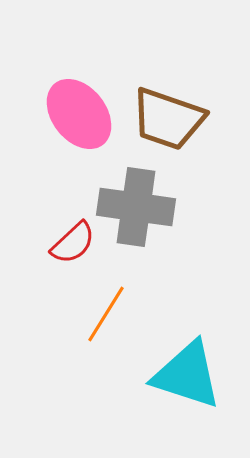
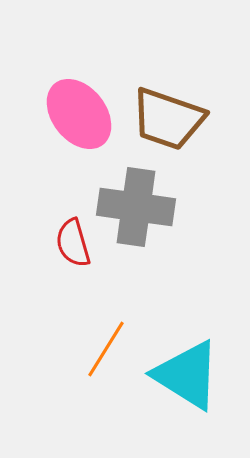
red semicircle: rotated 117 degrees clockwise
orange line: moved 35 px down
cyan triangle: rotated 14 degrees clockwise
